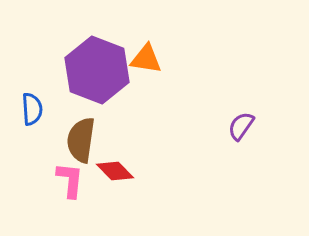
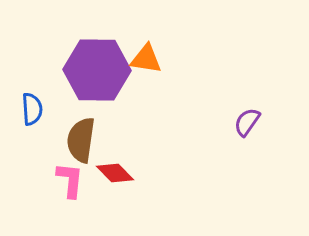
purple hexagon: rotated 20 degrees counterclockwise
purple semicircle: moved 6 px right, 4 px up
red diamond: moved 2 px down
